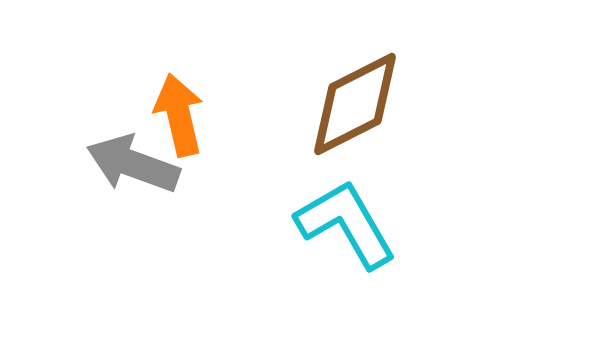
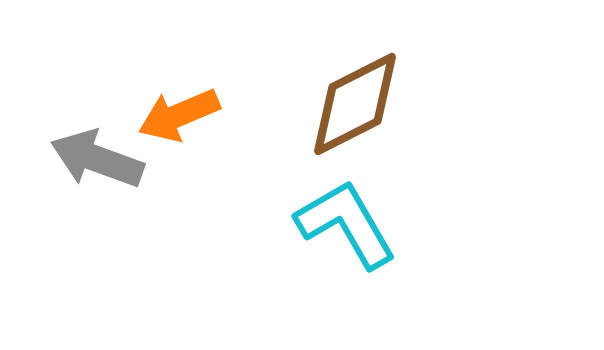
orange arrow: rotated 100 degrees counterclockwise
gray arrow: moved 36 px left, 5 px up
